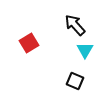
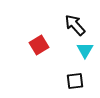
red square: moved 10 px right, 2 px down
black square: rotated 30 degrees counterclockwise
